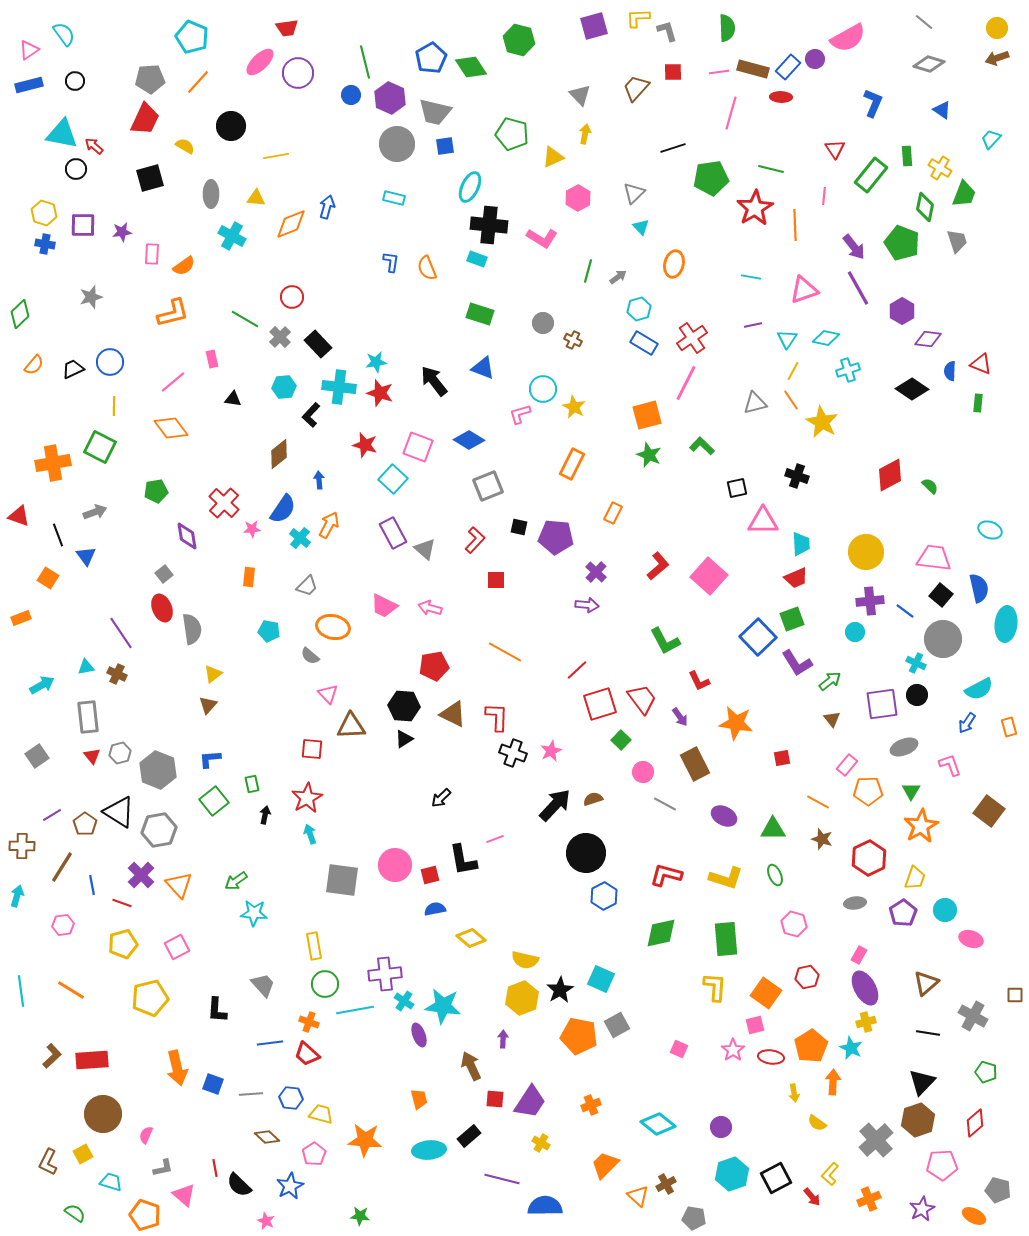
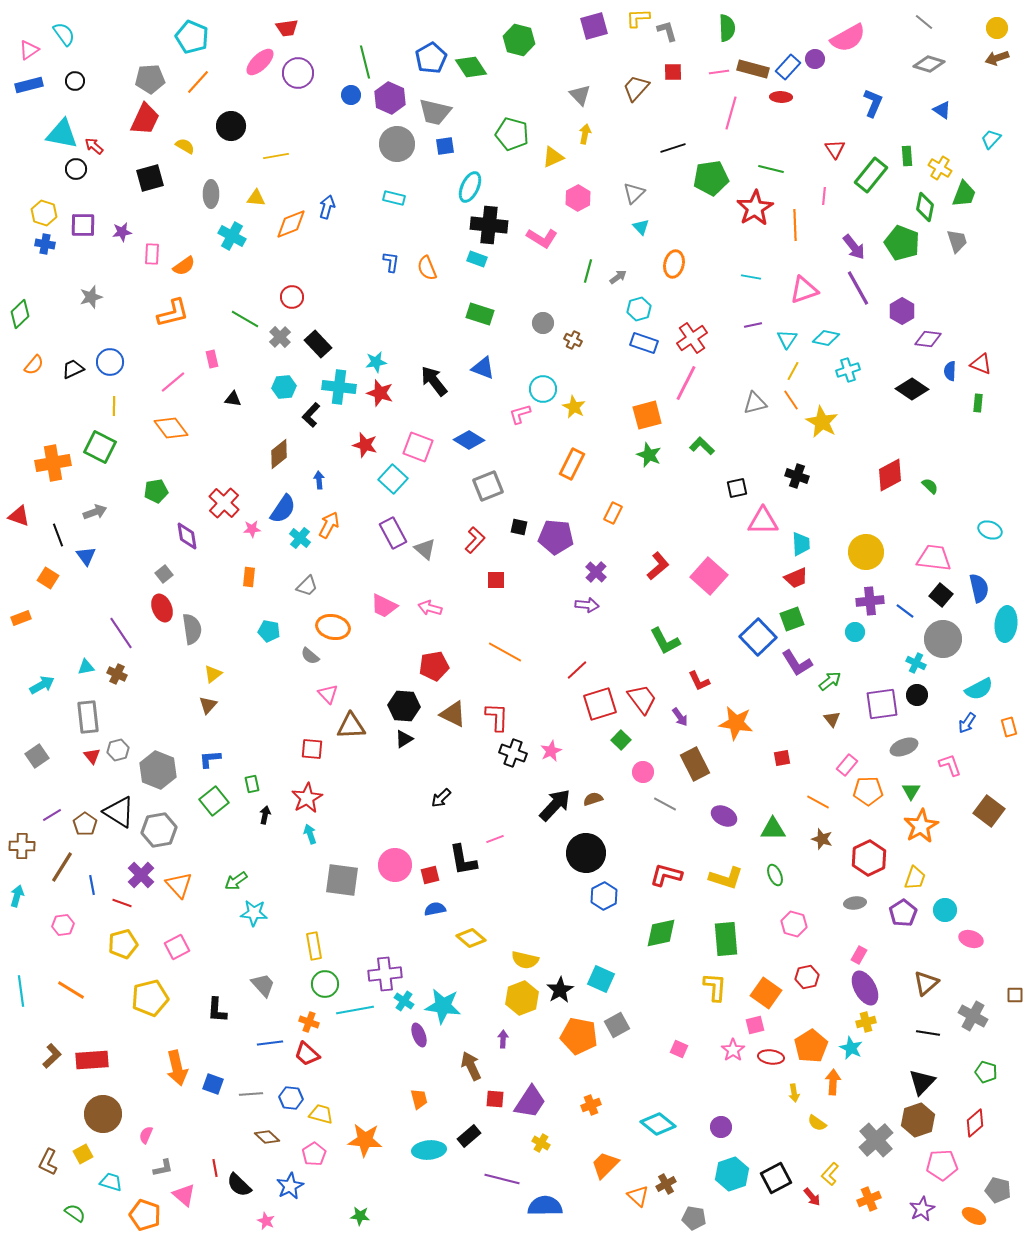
blue rectangle at (644, 343): rotated 12 degrees counterclockwise
gray hexagon at (120, 753): moved 2 px left, 3 px up
